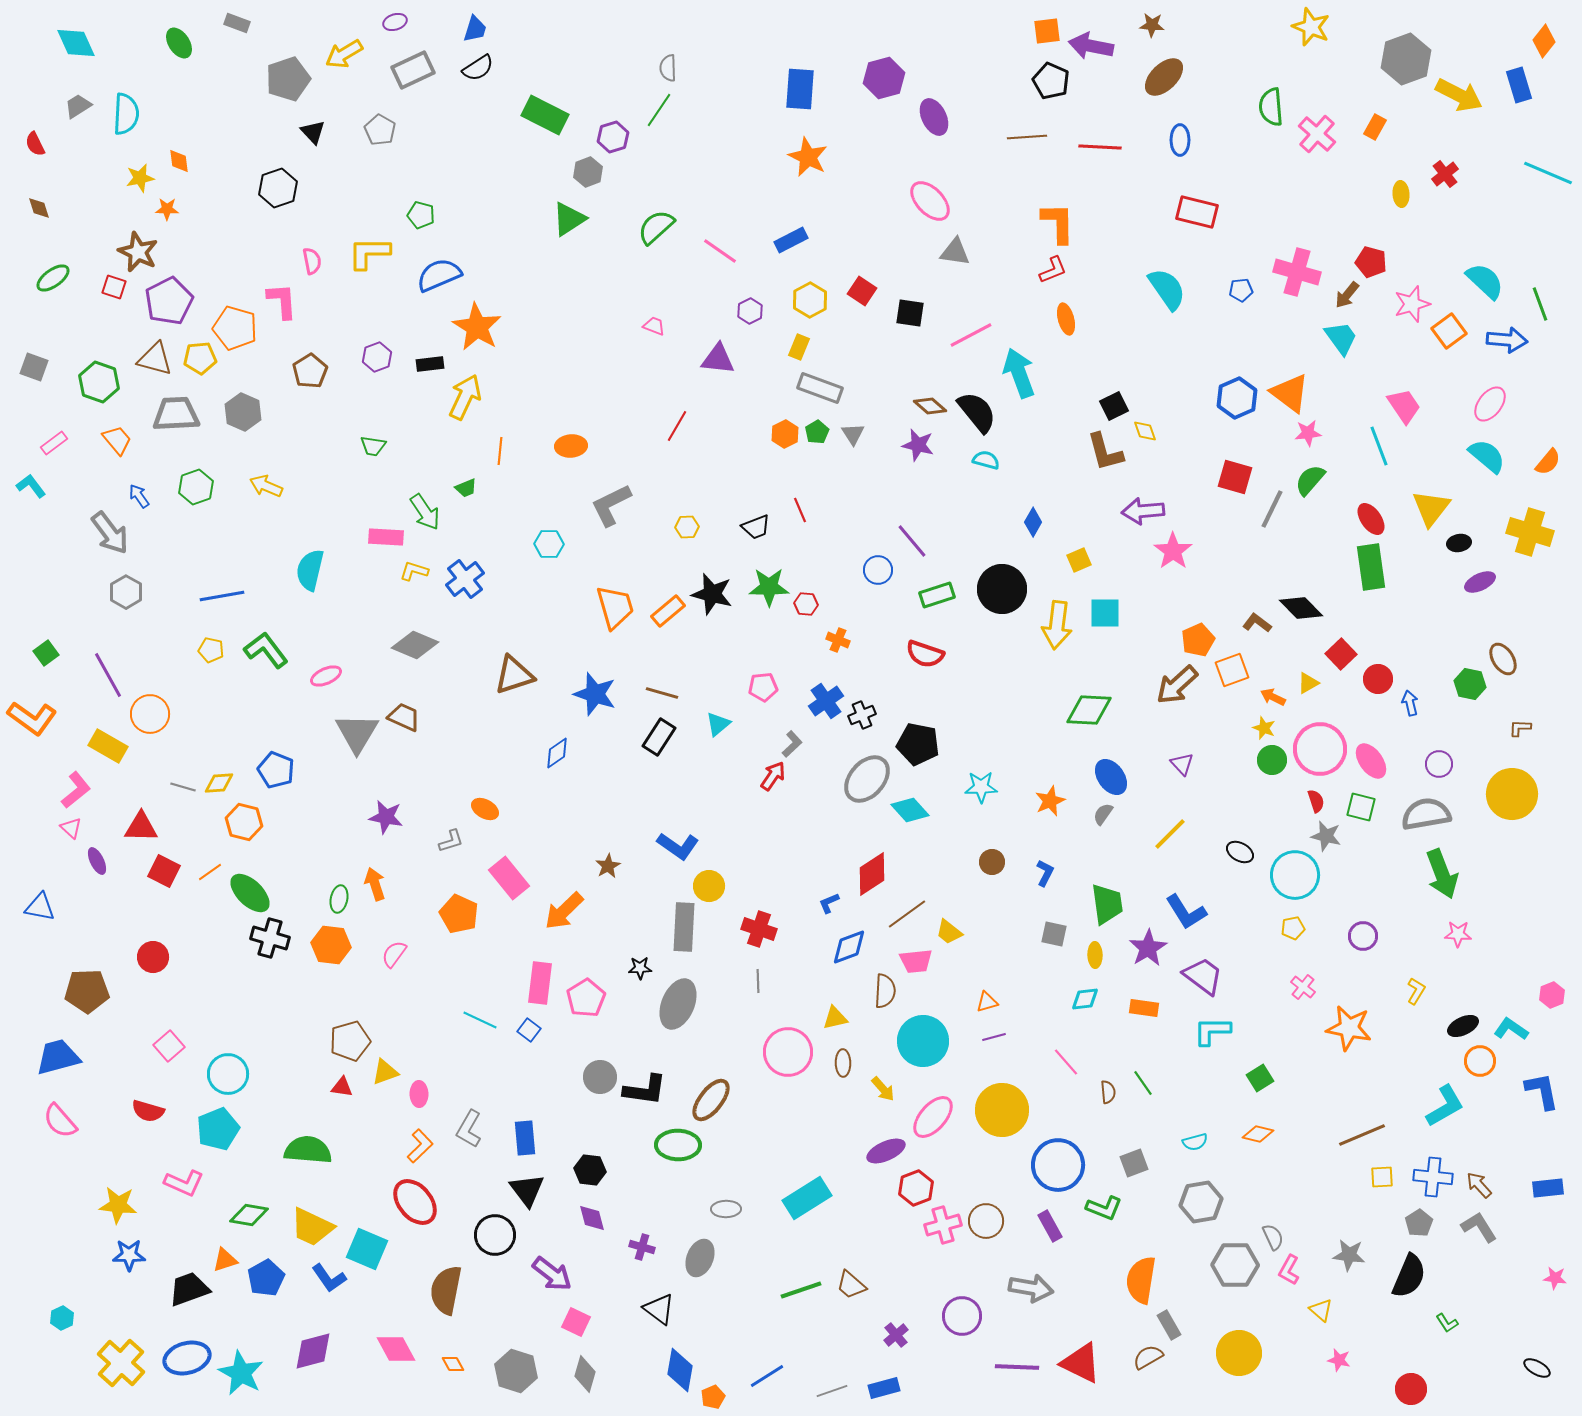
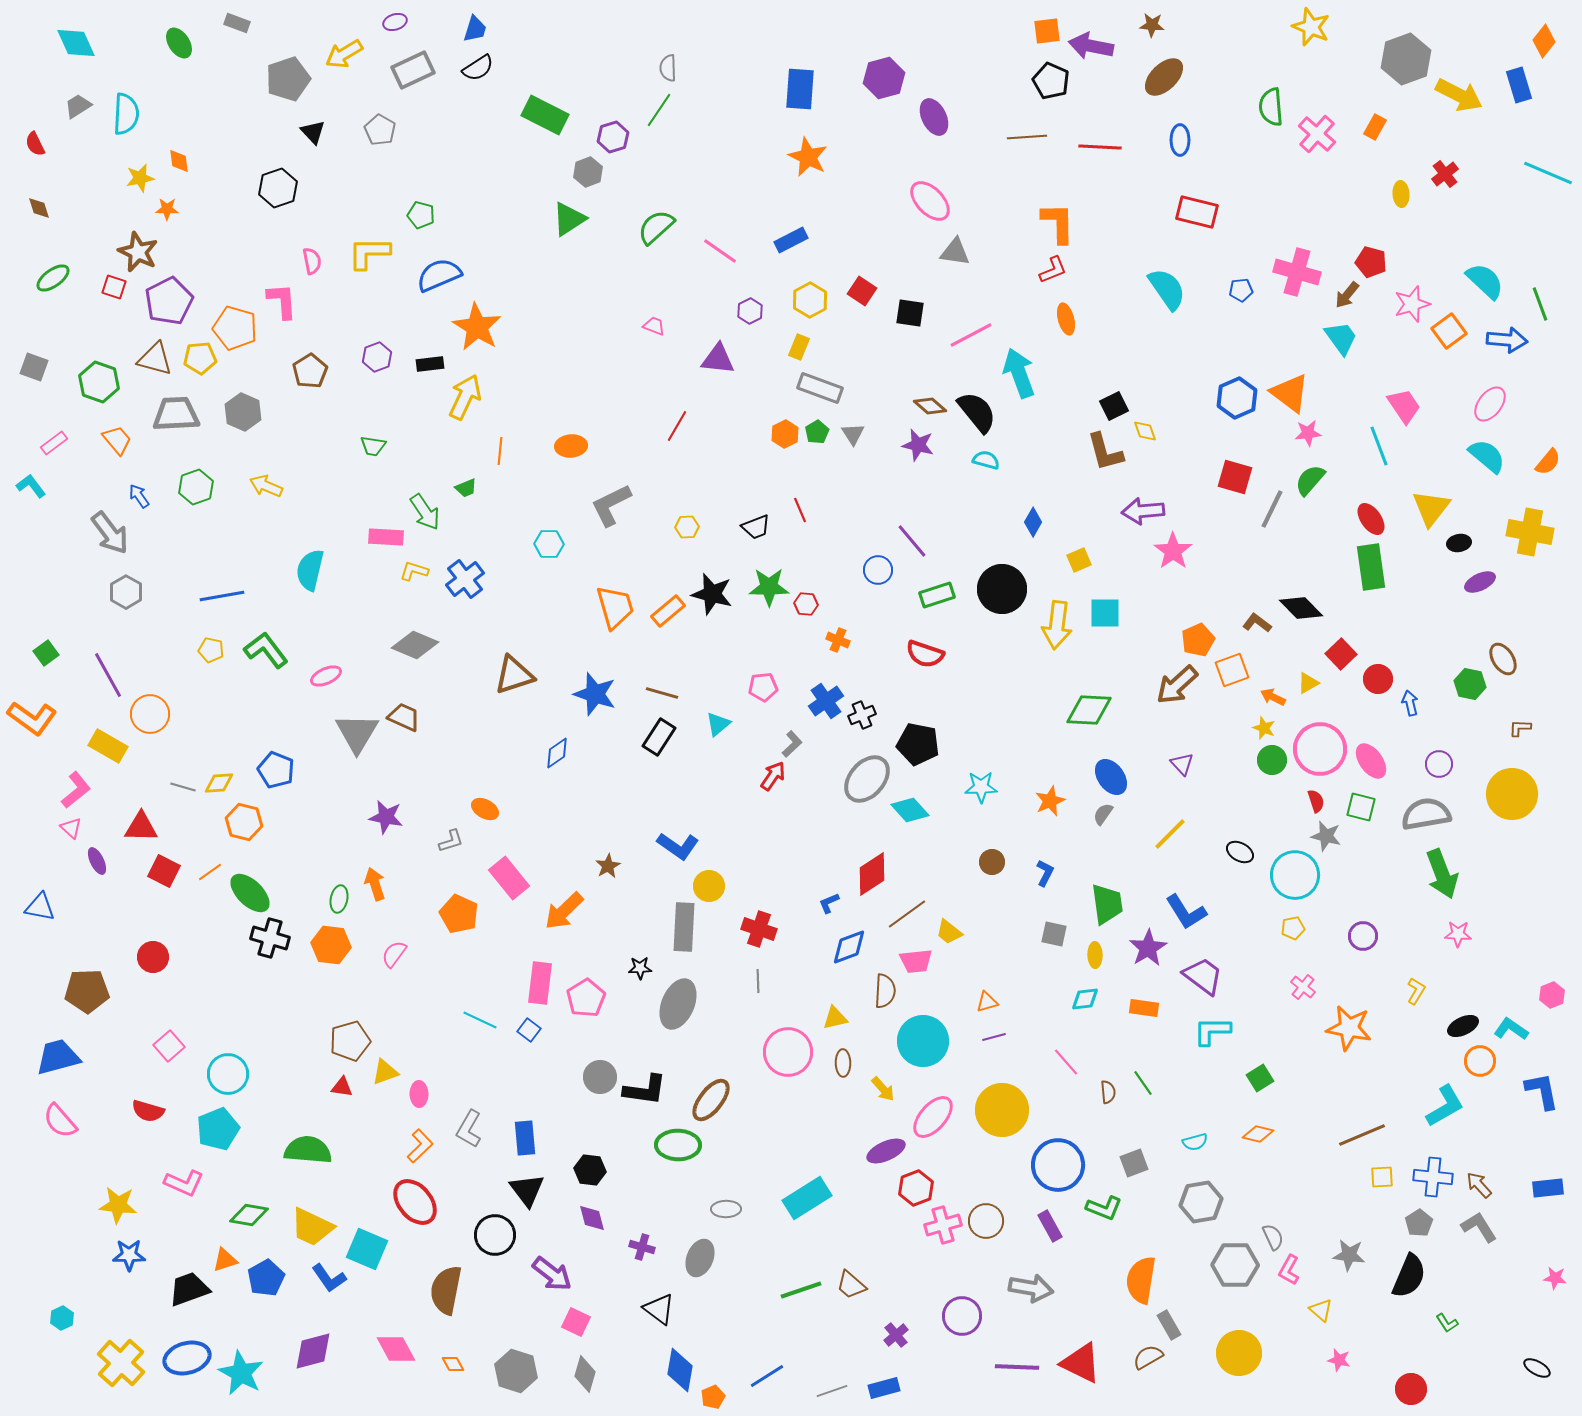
yellow cross at (1530, 532): rotated 6 degrees counterclockwise
